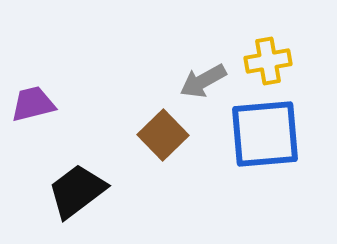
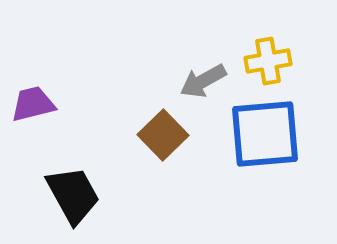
black trapezoid: moved 4 px left, 4 px down; rotated 98 degrees clockwise
